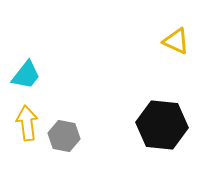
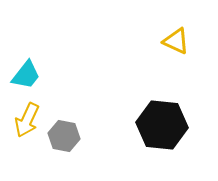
yellow arrow: moved 3 px up; rotated 148 degrees counterclockwise
